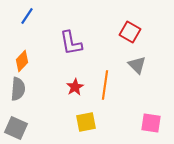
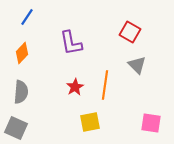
blue line: moved 1 px down
orange diamond: moved 8 px up
gray semicircle: moved 3 px right, 3 px down
yellow square: moved 4 px right
